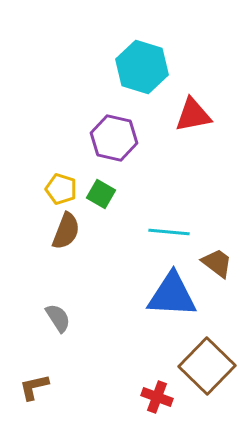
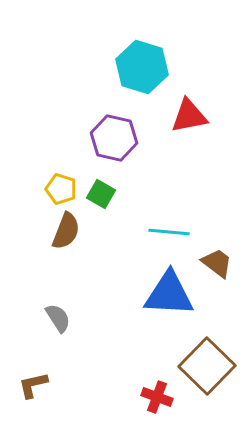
red triangle: moved 4 px left, 1 px down
blue triangle: moved 3 px left, 1 px up
brown L-shape: moved 1 px left, 2 px up
